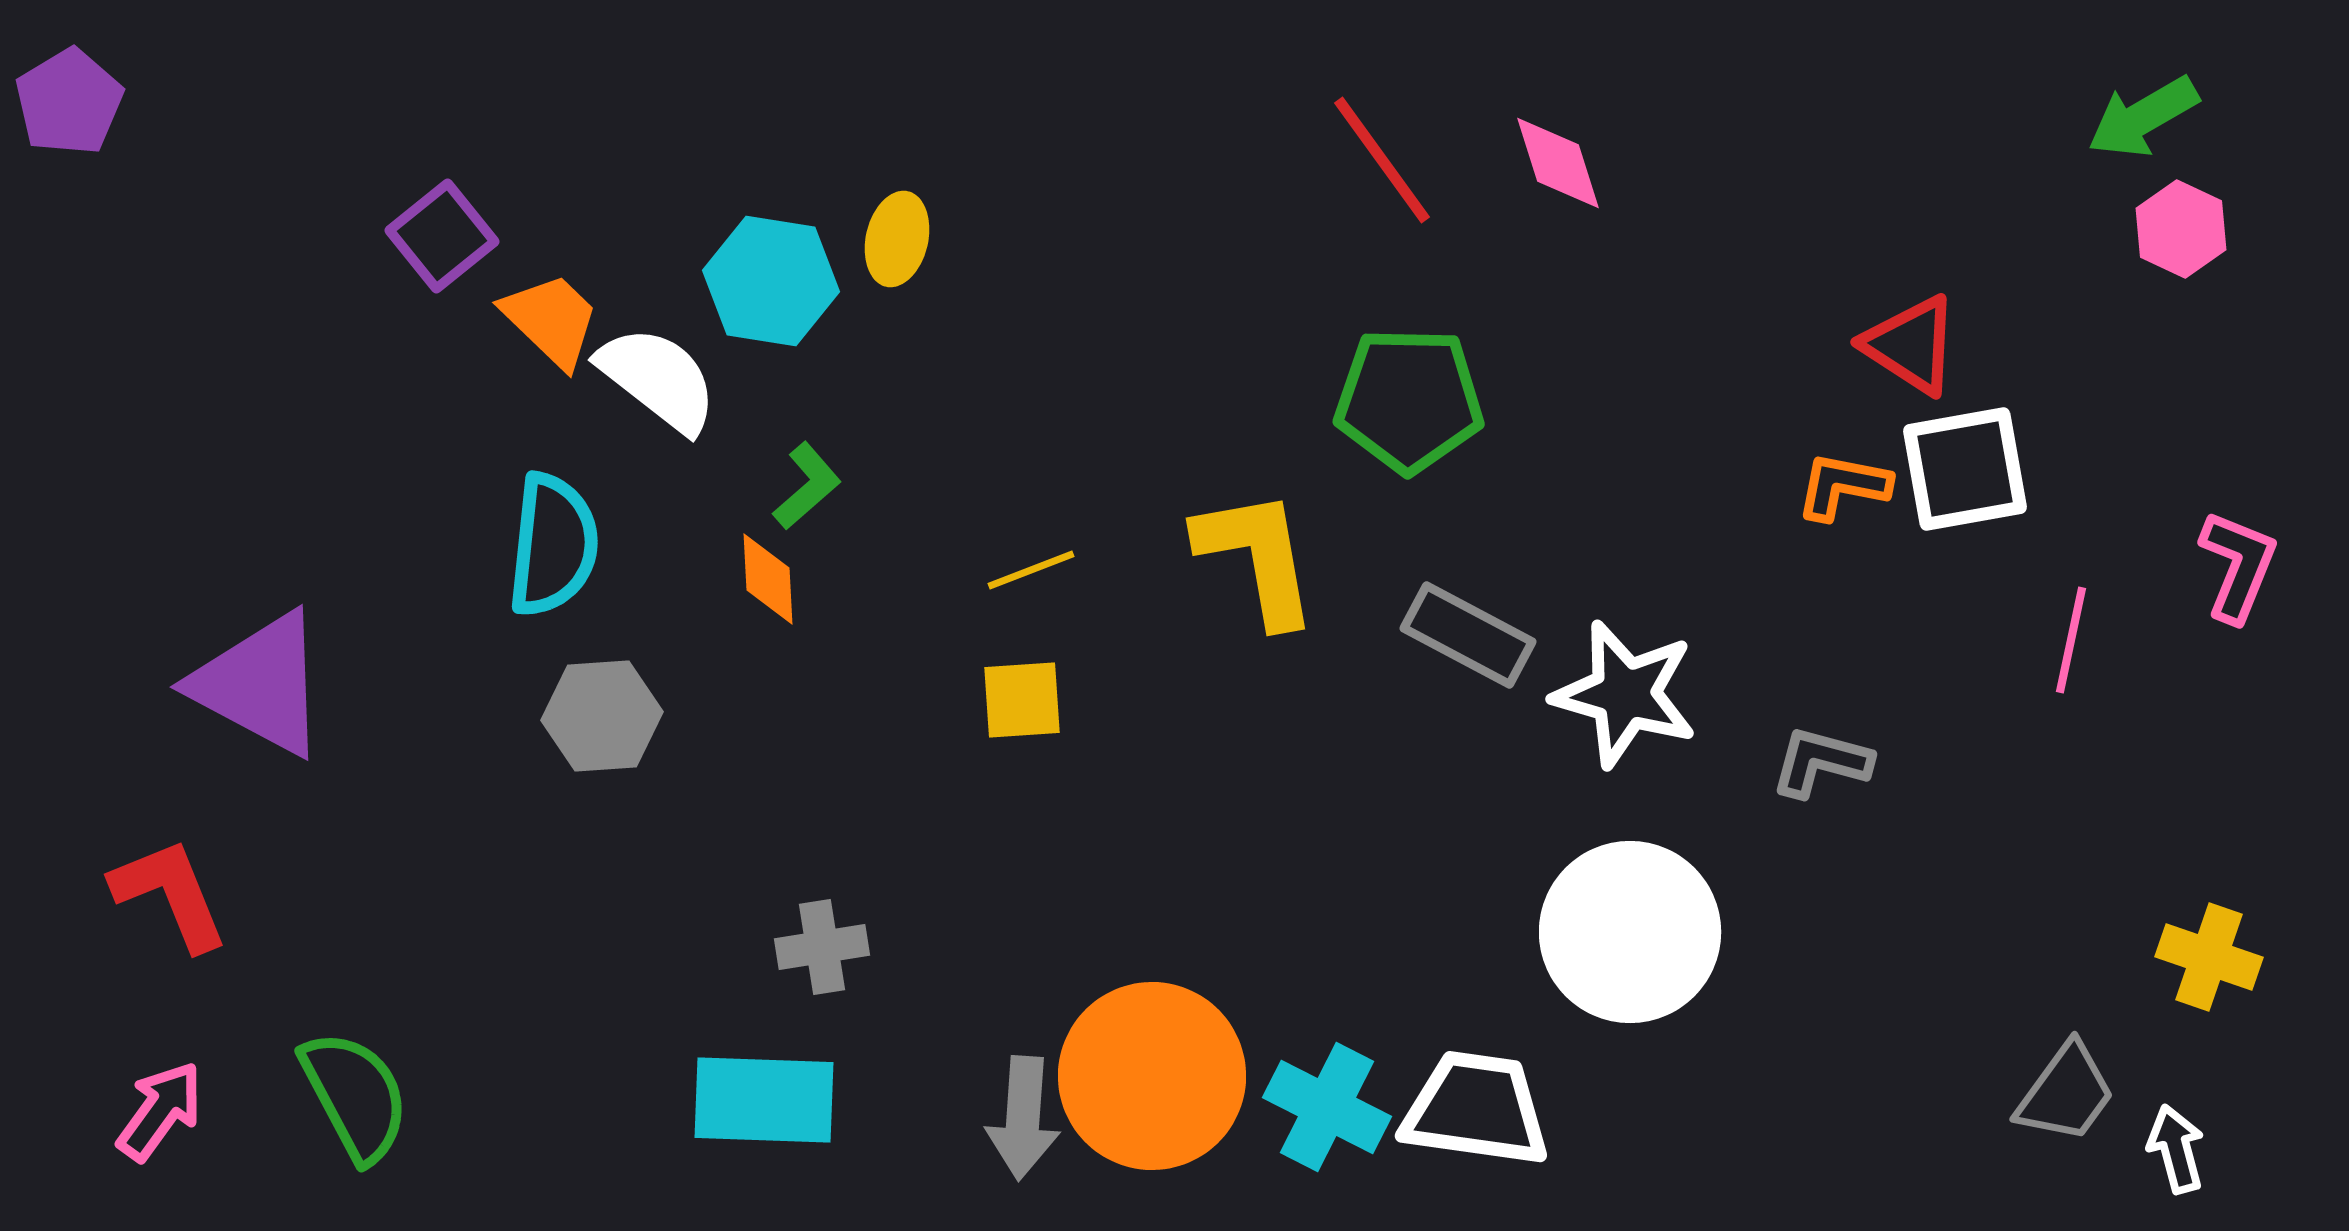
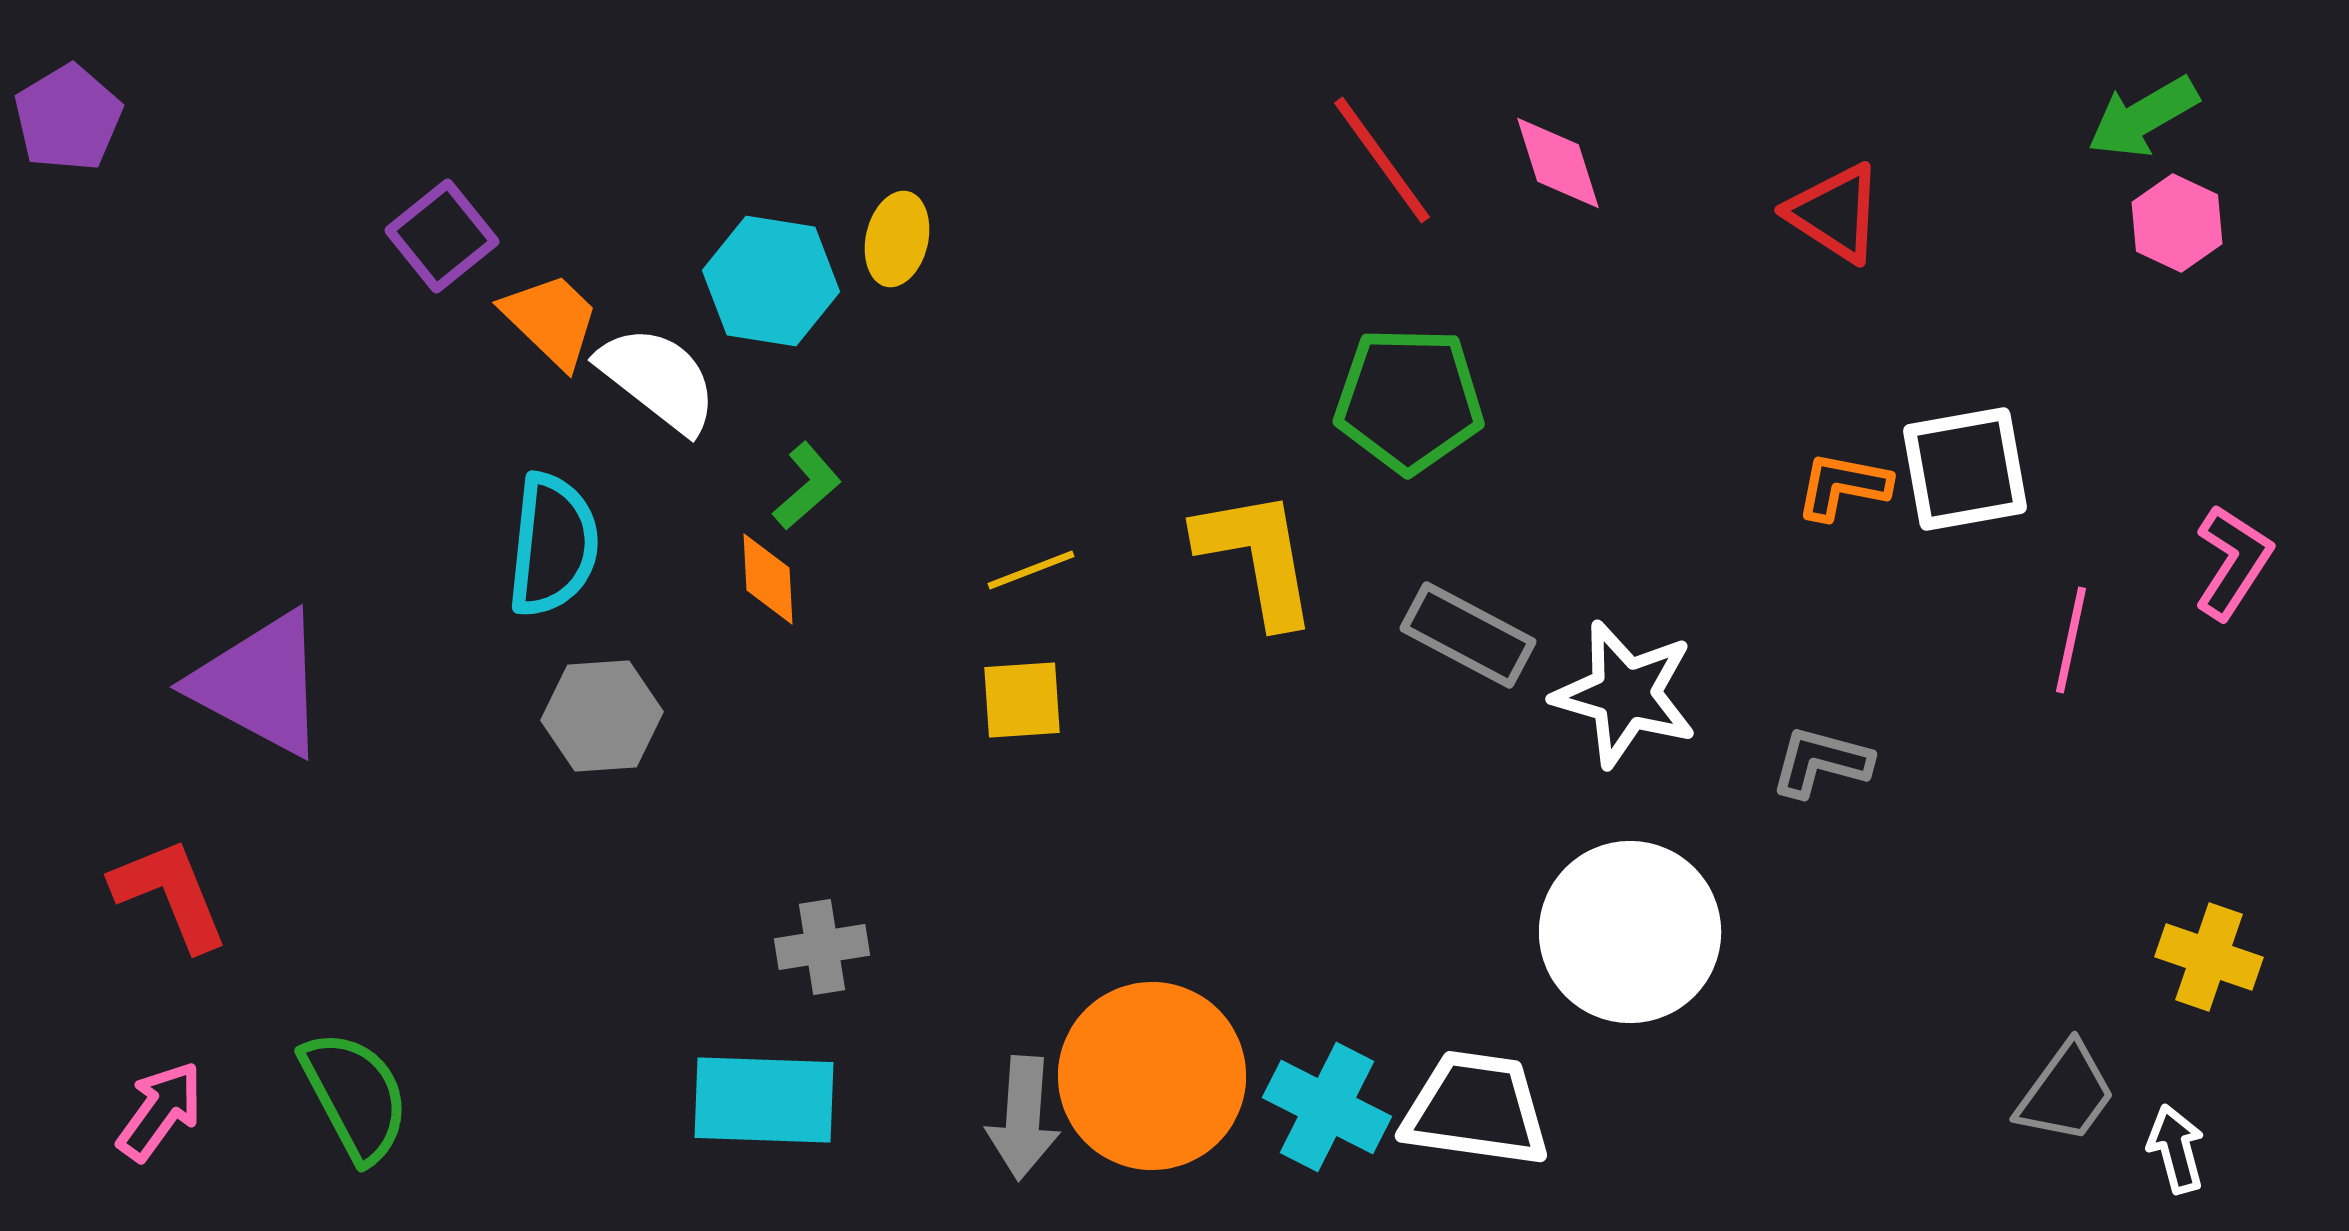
purple pentagon: moved 1 px left, 16 px down
pink hexagon: moved 4 px left, 6 px up
red triangle: moved 76 px left, 132 px up
pink L-shape: moved 5 px left, 4 px up; rotated 11 degrees clockwise
